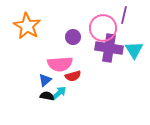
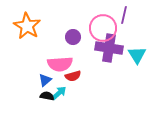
cyan triangle: moved 3 px right, 5 px down
